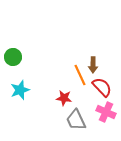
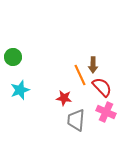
gray trapezoid: rotated 30 degrees clockwise
